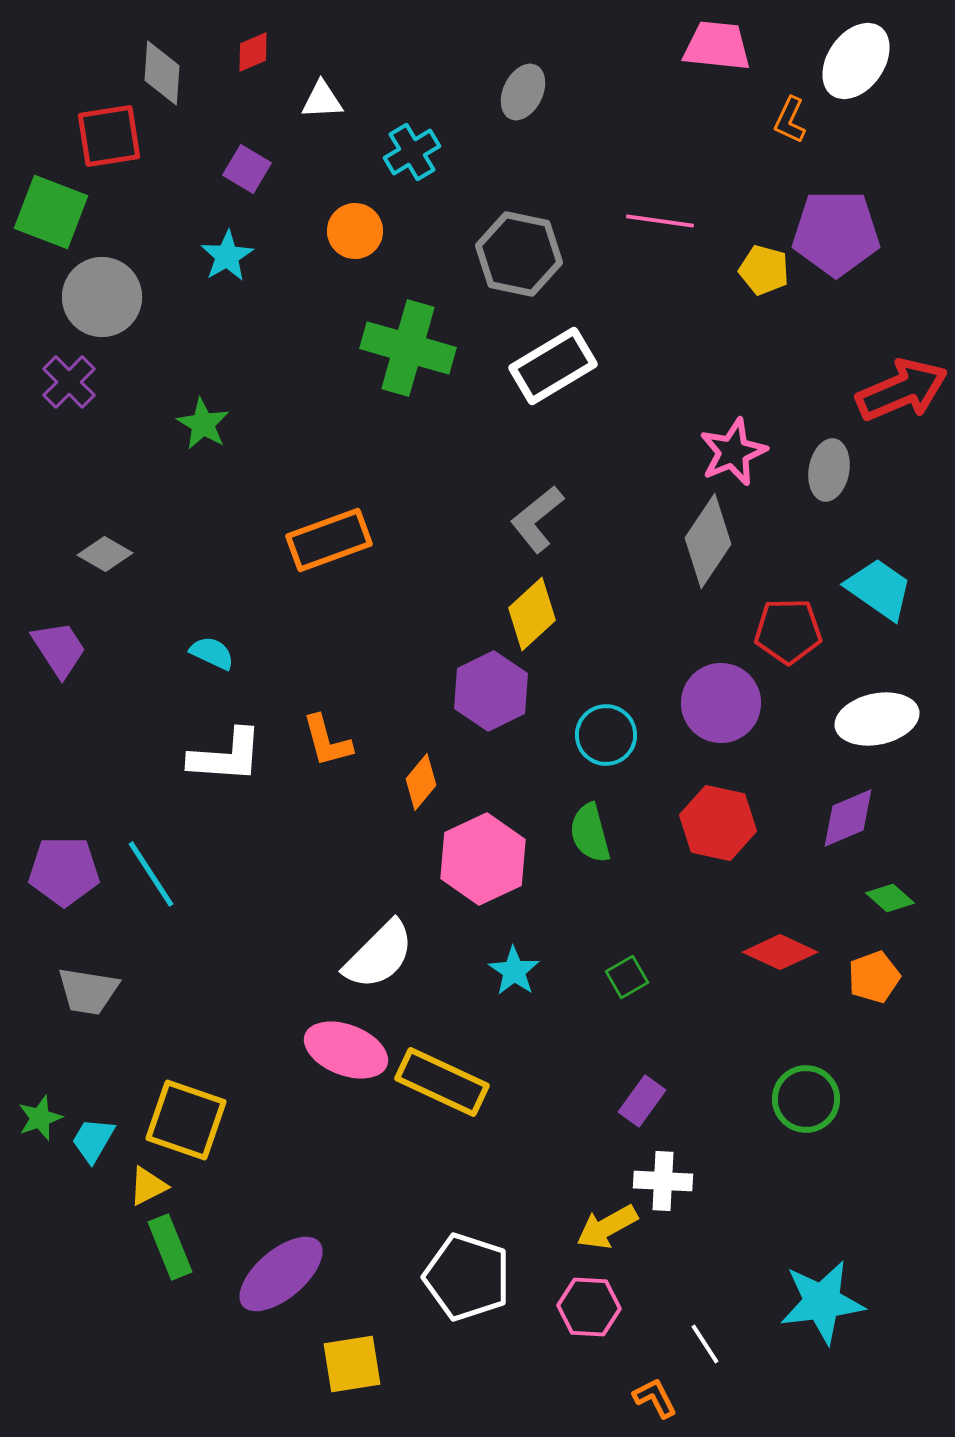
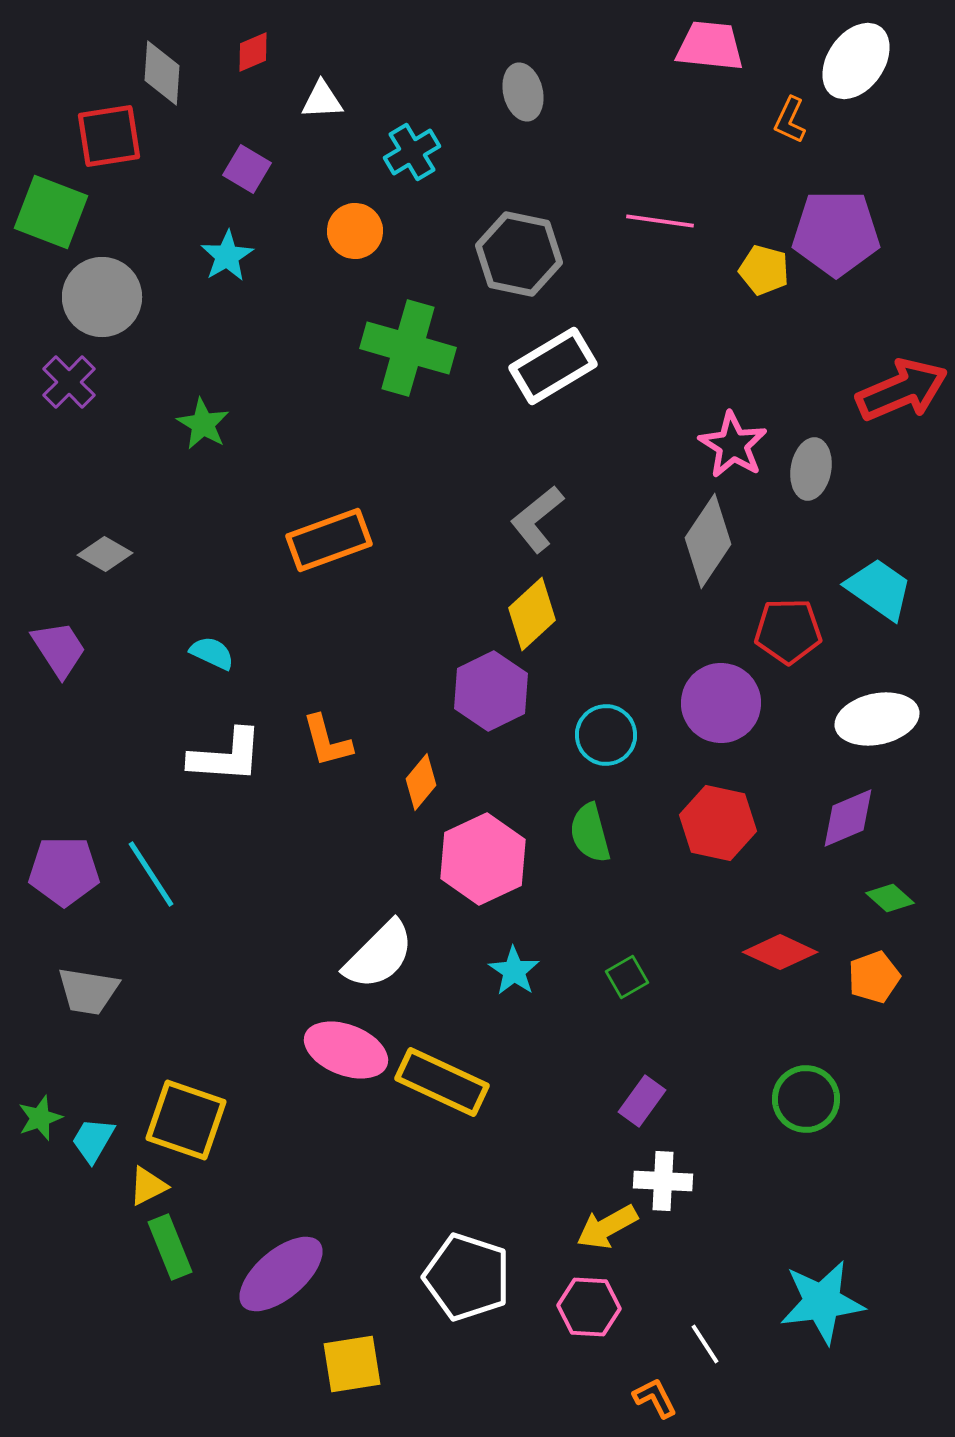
pink trapezoid at (717, 46): moved 7 px left
gray ellipse at (523, 92): rotated 40 degrees counterclockwise
pink star at (733, 452): moved 7 px up; rotated 18 degrees counterclockwise
gray ellipse at (829, 470): moved 18 px left, 1 px up
